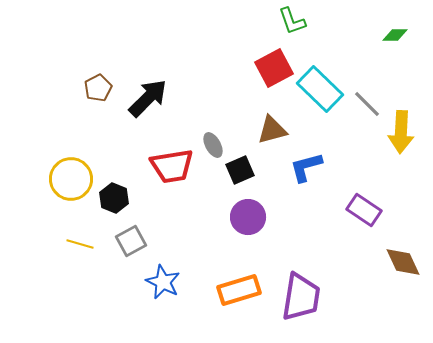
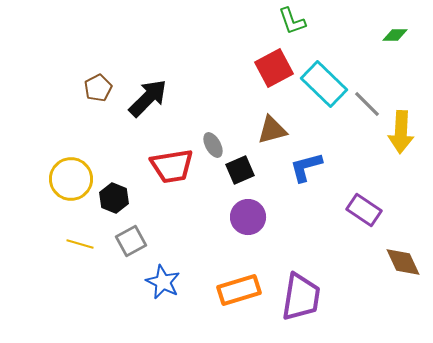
cyan rectangle: moved 4 px right, 5 px up
